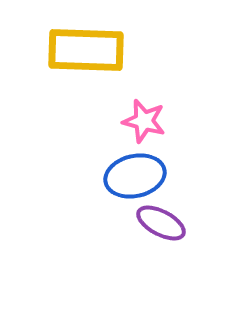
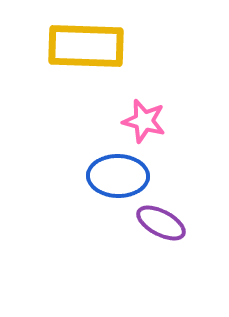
yellow rectangle: moved 4 px up
blue ellipse: moved 17 px left; rotated 14 degrees clockwise
